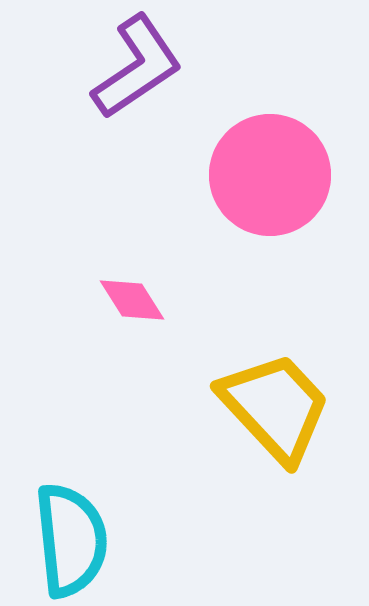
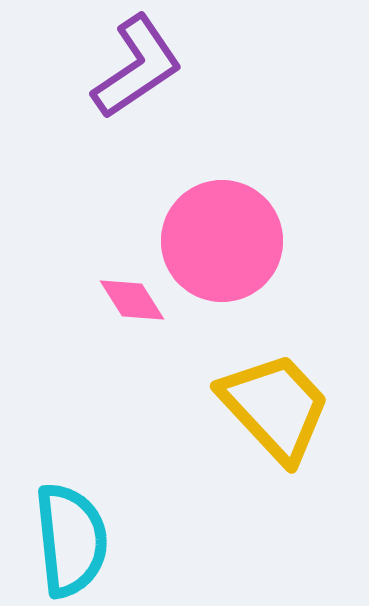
pink circle: moved 48 px left, 66 px down
